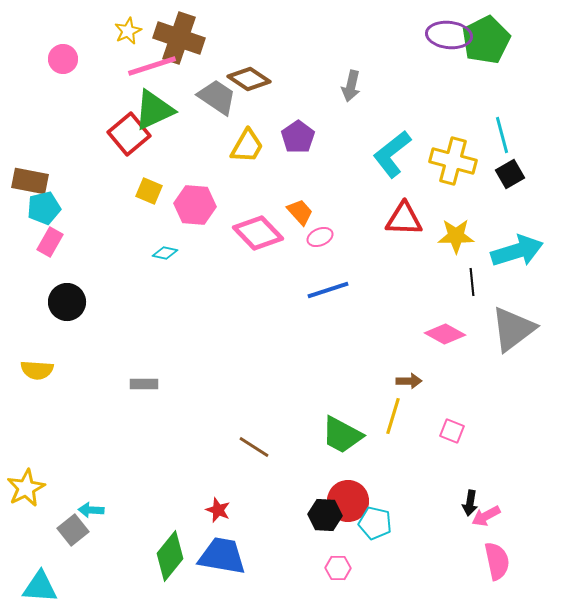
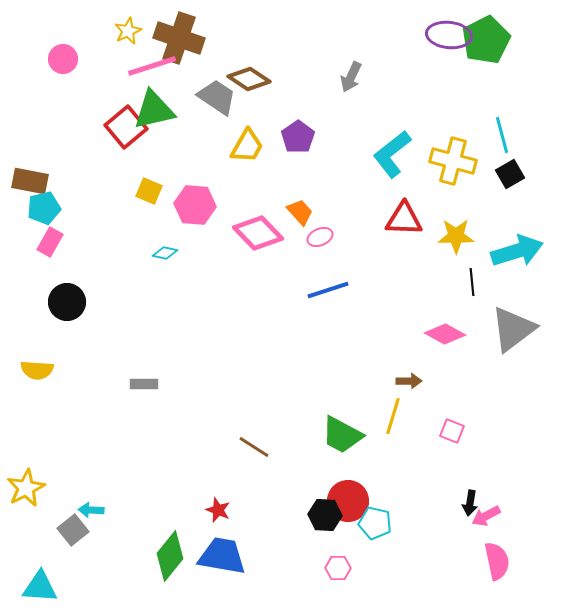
gray arrow at (351, 86): moved 9 px up; rotated 12 degrees clockwise
green triangle at (154, 110): rotated 12 degrees clockwise
red square at (129, 134): moved 3 px left, 7 px up
